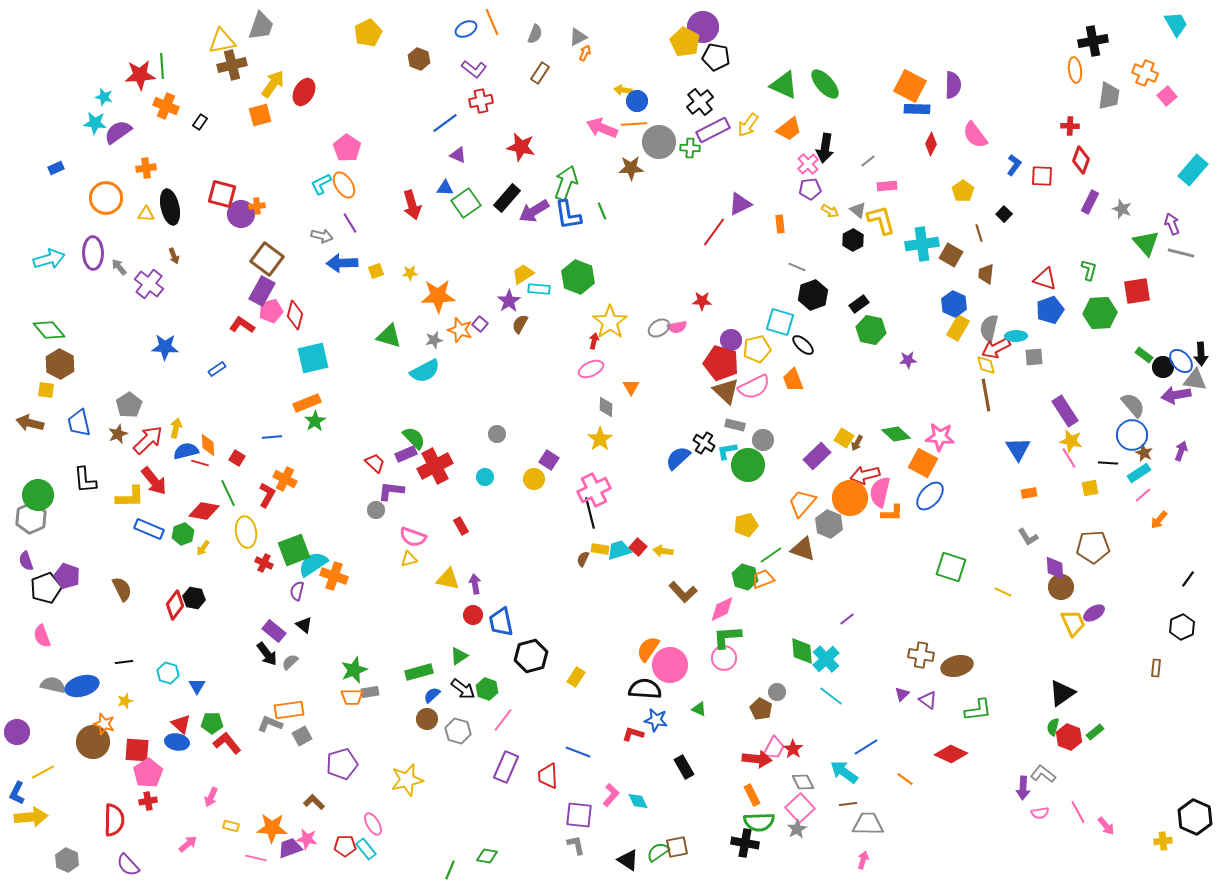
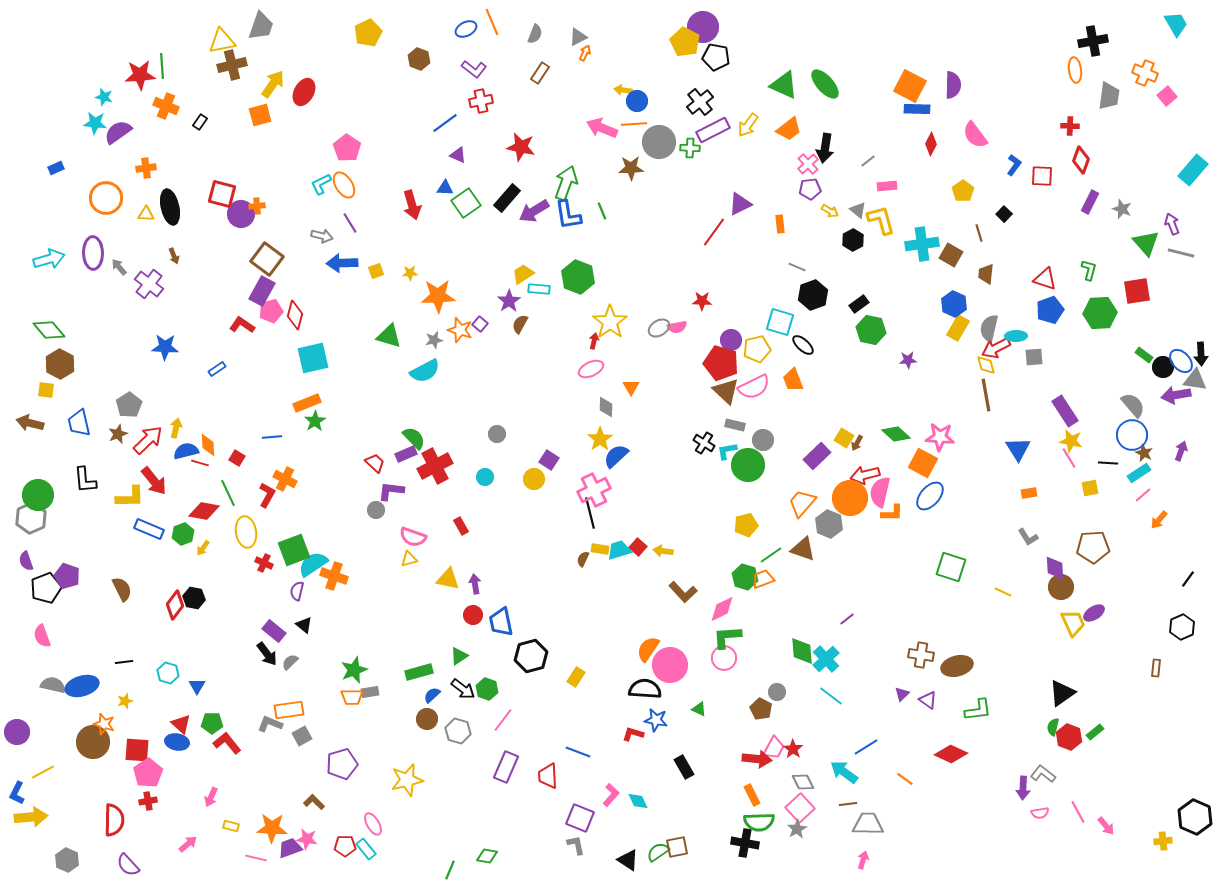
blue semicircle at (678, 458): moved 62 px left, 2 px up
purple square at (579, 815): moved 1 px right, 3 px down; rotated 16 degrees clockwise
